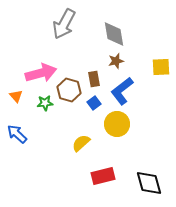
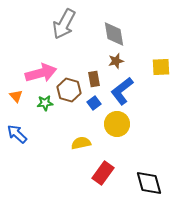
yellow semicircle: rotated 30 degrees clockwise
red rectangle: moved 3 px up; rotated 40 degrees counterclockwise
